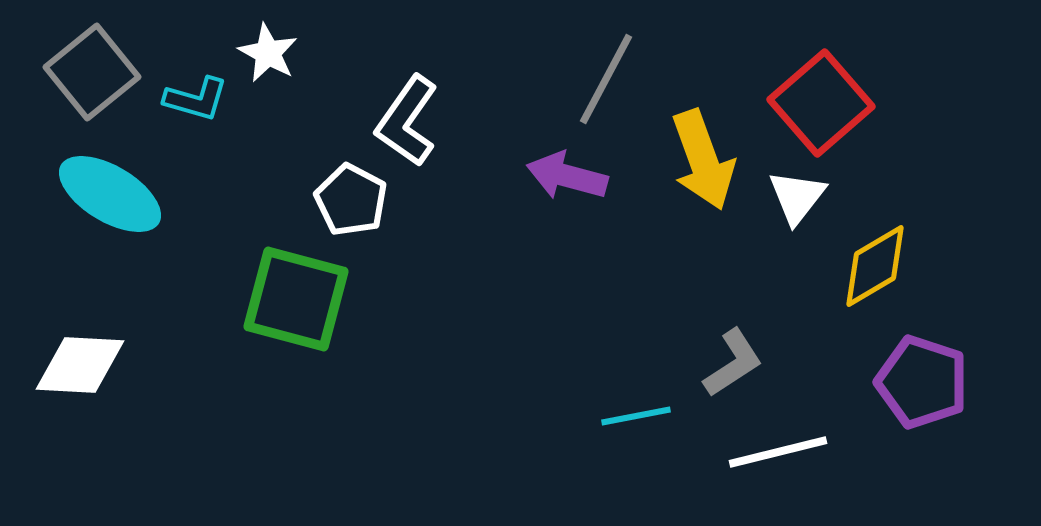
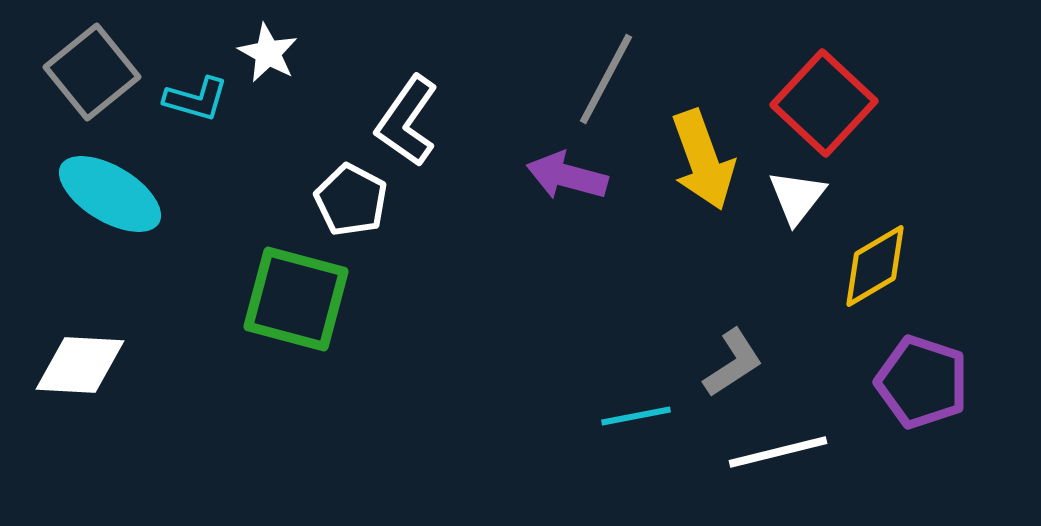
red square: moved 3 px right; rotated 6 degrees counterclockwise
